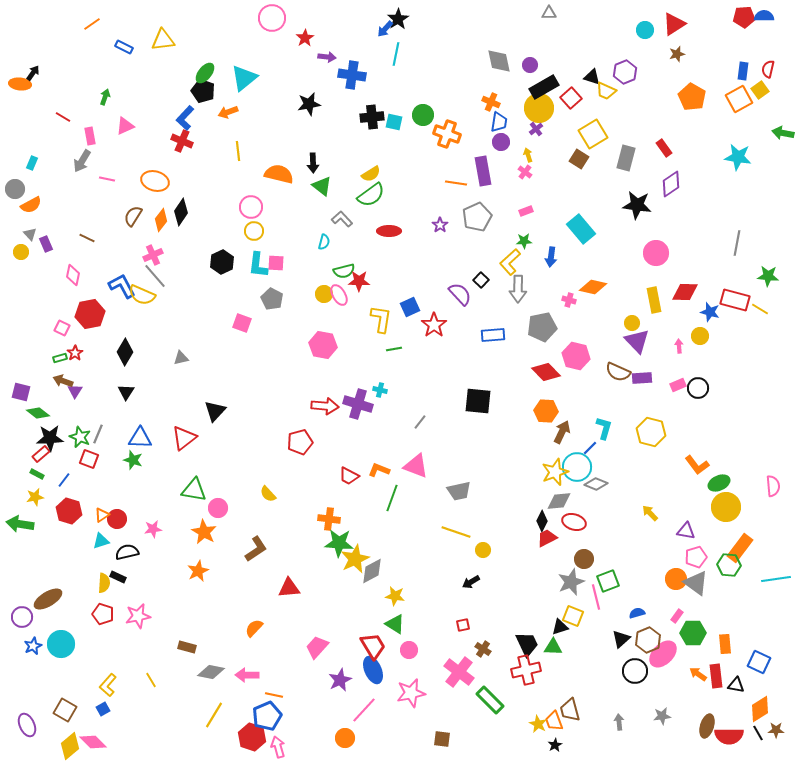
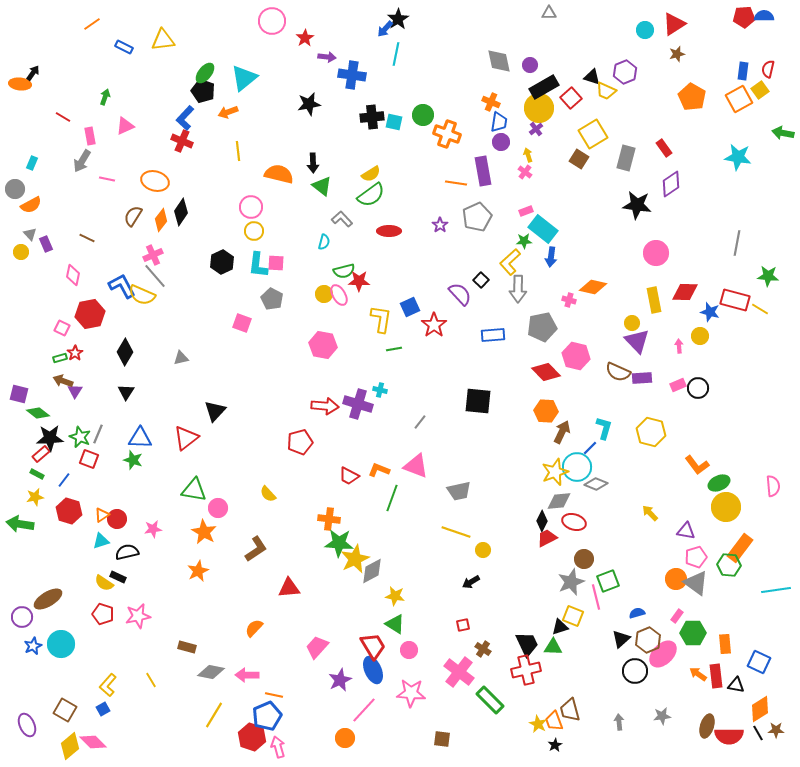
pink circle at (272, 18): moved 3 px down
cyan rectangle at (581, 229): moved 38 px left; rotated 12 degrees counterclockwise
purple square at (21, 392): moved 2 px left, 2 px down
red triangle at (184, 438): moved 2 px right
cyan line at (776, 579): moved 11 px down
yellow semicircle at (104, 583): rotated 120 degrees clockwise
pink star at (411, 693): rotated 16 degrees clockwise
